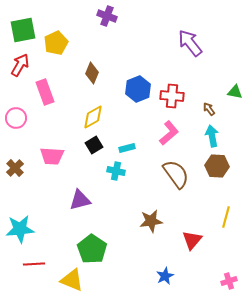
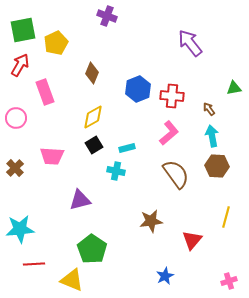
green triangle: moved 1 px left, 4 px up; rotated 21 degrees counterclockwise
